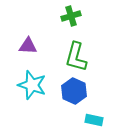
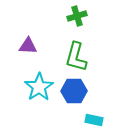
green cross: moved 6 px right
cyan star: moved 7 px right, 2 px down; rotated 20 degrees clockwise
blue hexagon: rotated 25 degrees counterclockwise
